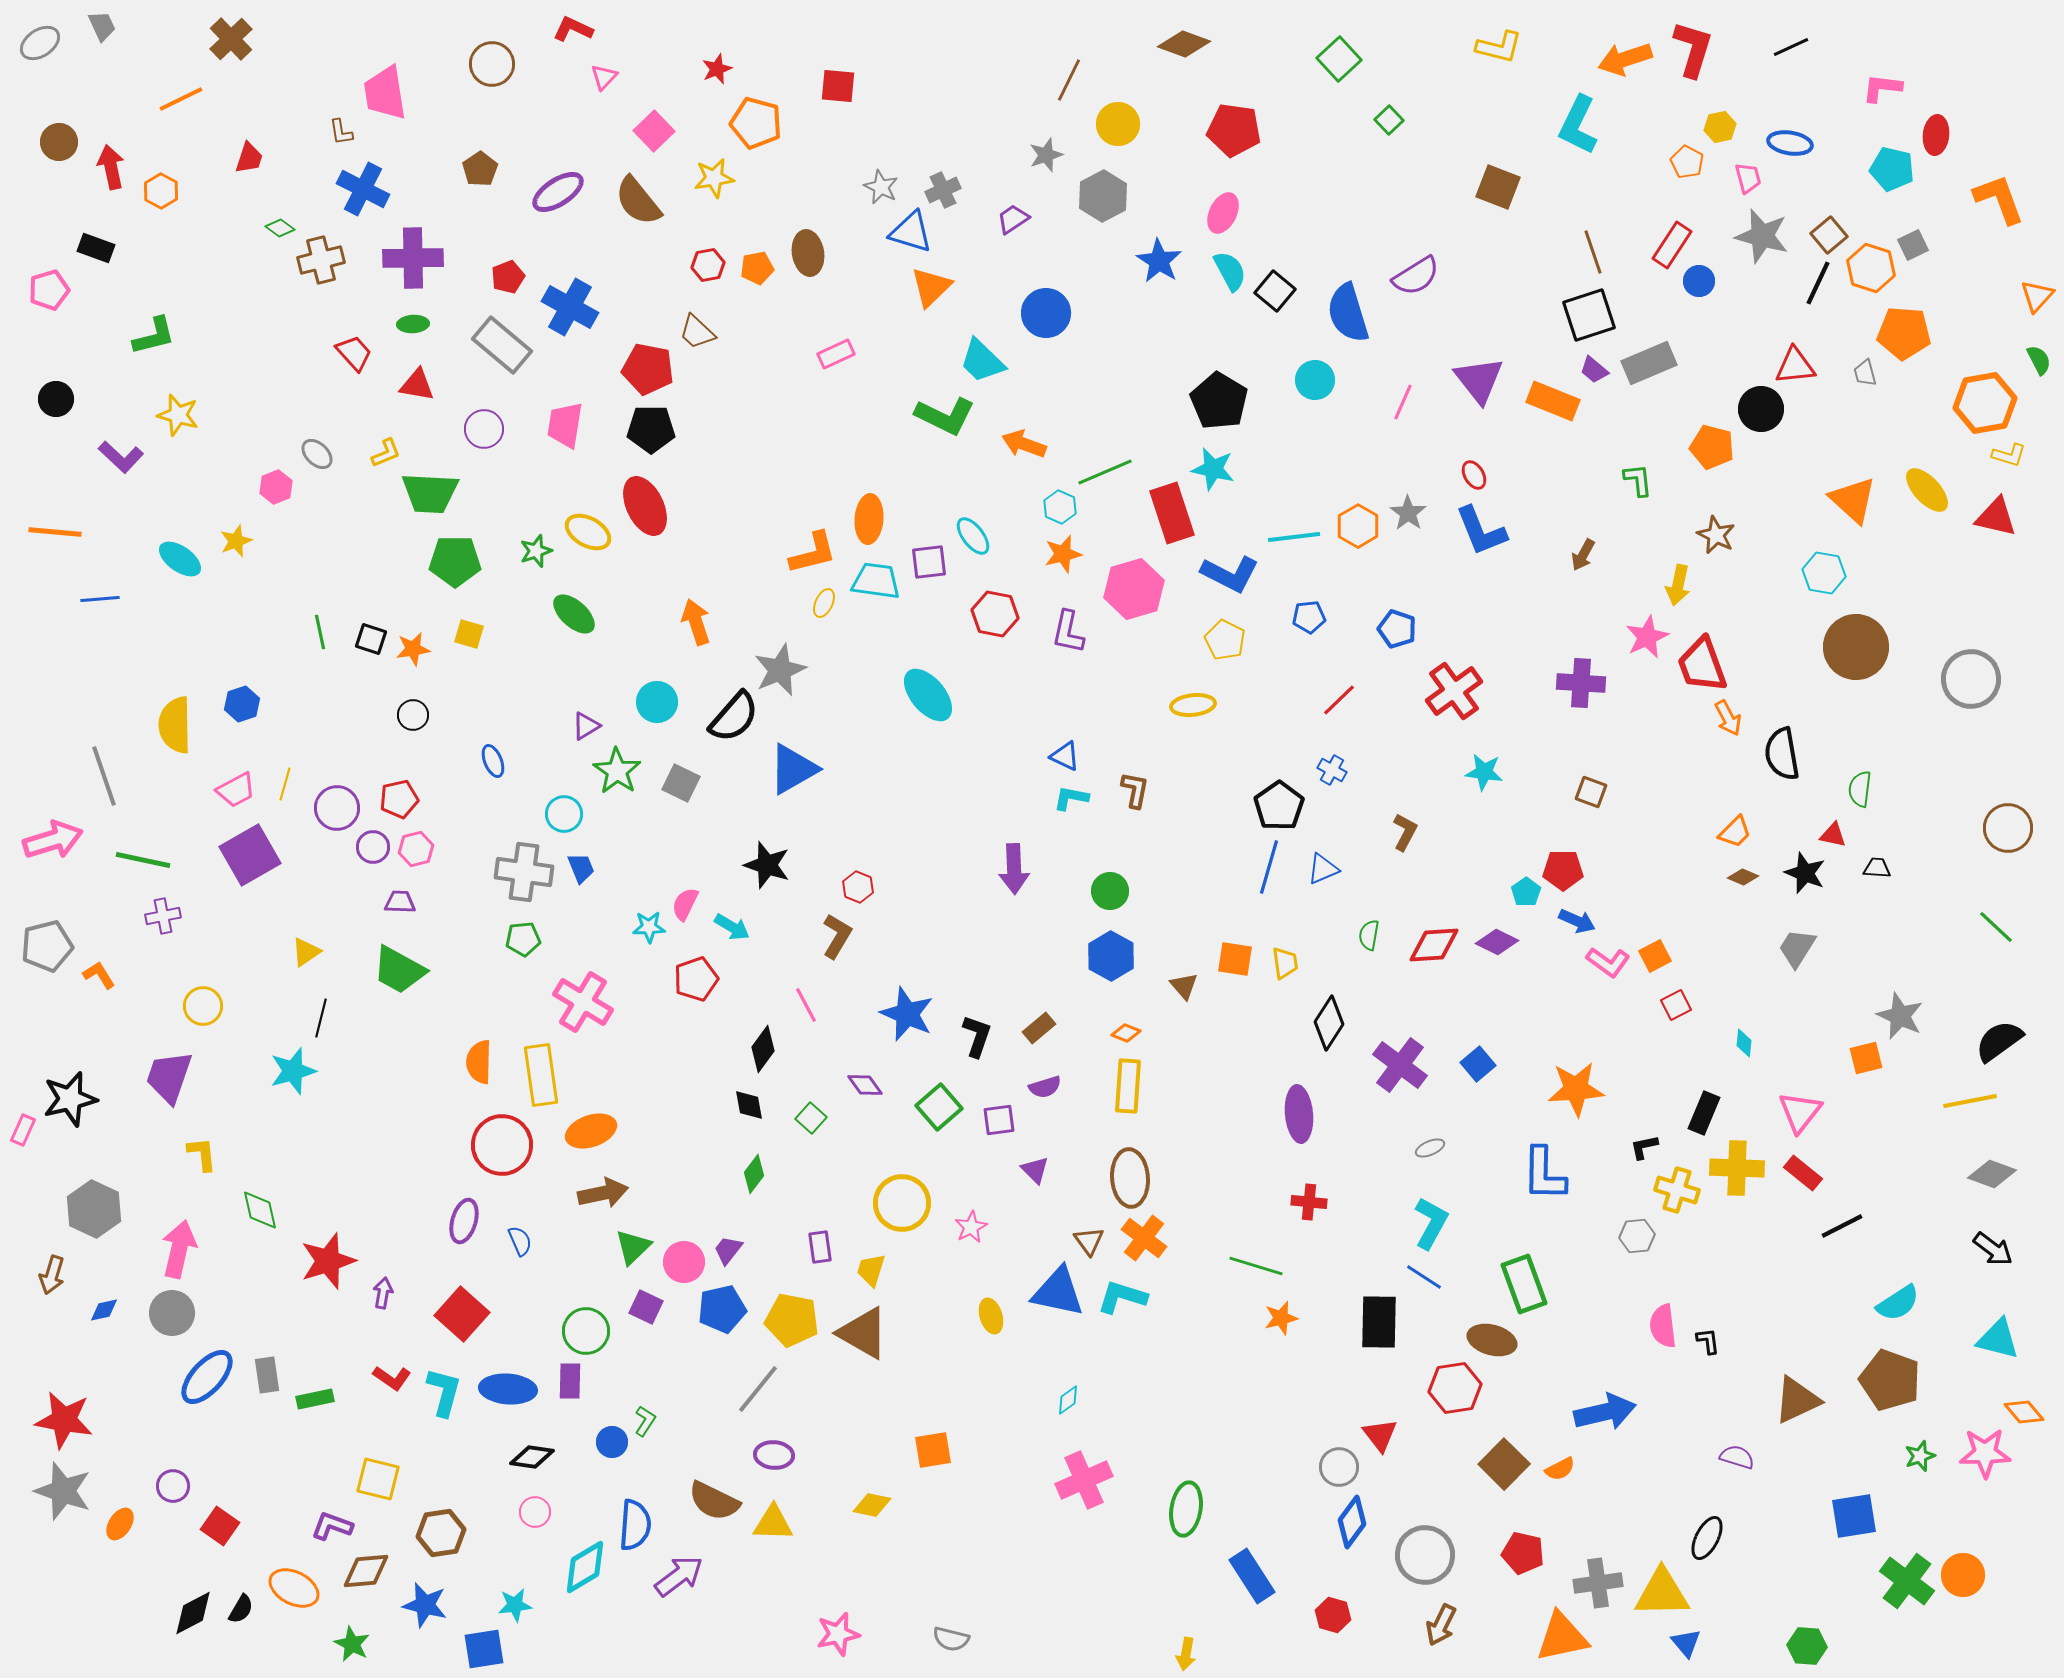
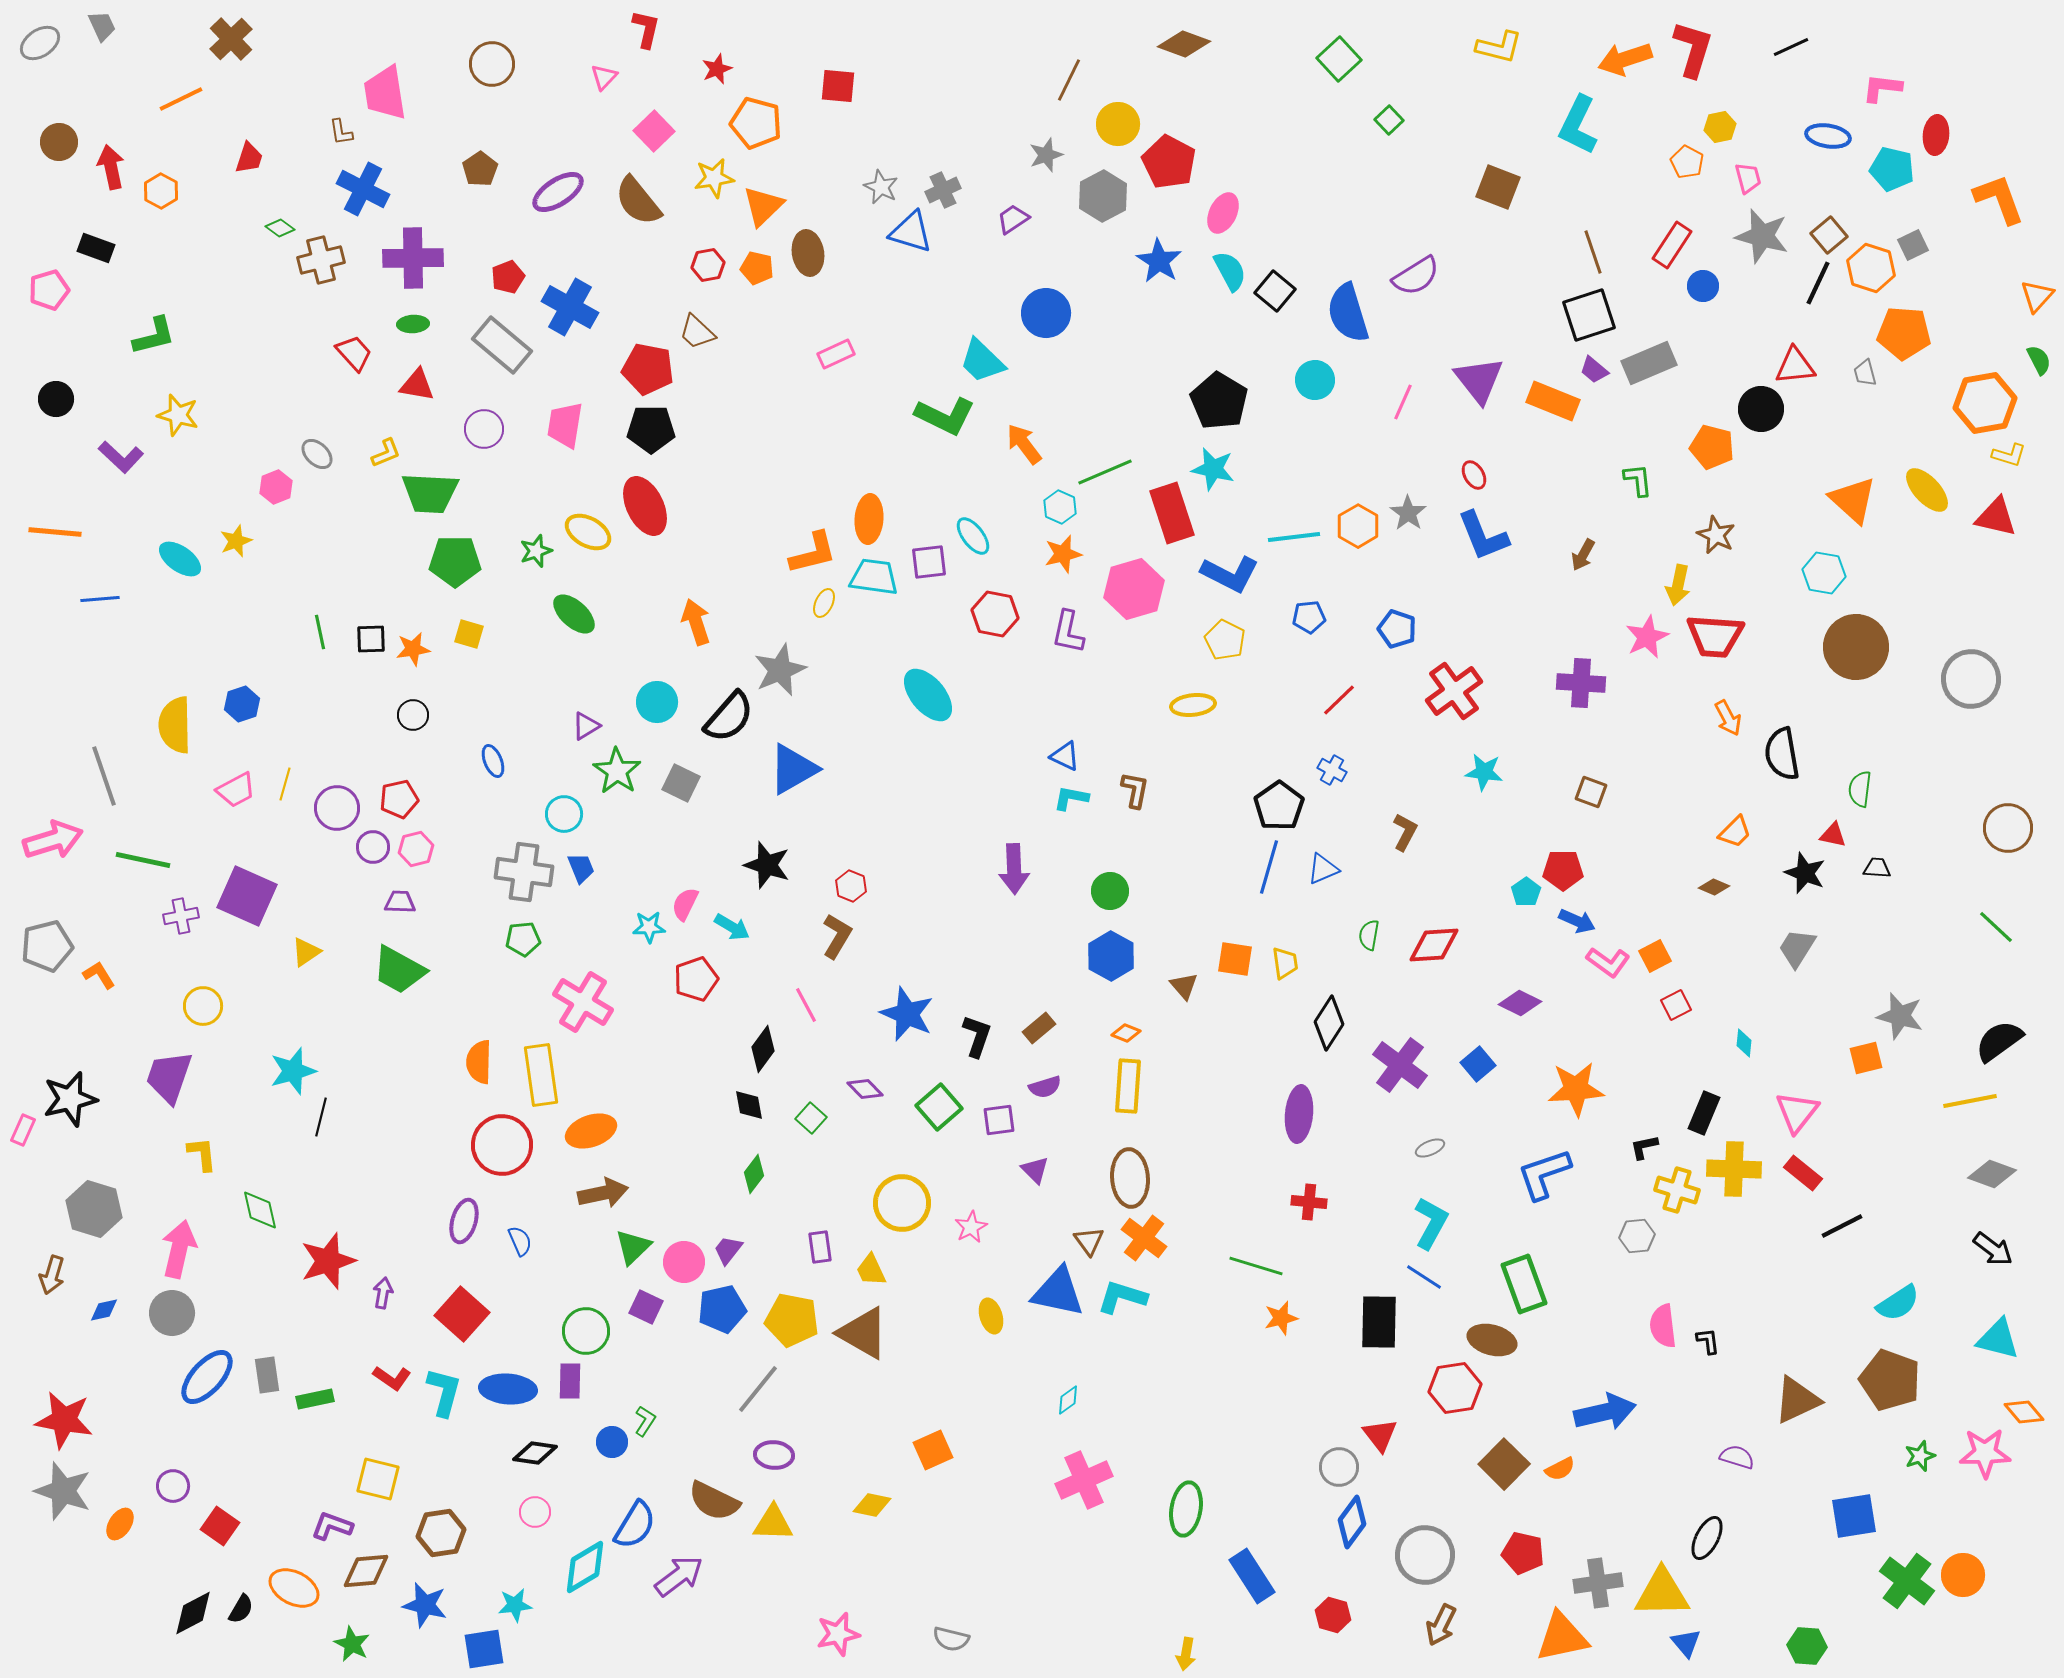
red L-shape at (573, 29): moved 73 px right; rotated 78 degrees clockwise
red pentagon at (1234, 130): moved 65 px left, 32 px down; rotated 20 degrees clockwise
blue ellipse at (1790, 143): moved 38 px right, 7 px up
orange pentagon at (757, 268): rotated 24 degrees clockwise
blue circle at (1699, 281): moved 4 px right, 5 px down
orange triangle at (931, 287): moved 168 px left, 81 px up
orange arrow at (1024, 444): rotated 33 degrees clockwise
blue L-shape at (1481, 531): moved 2 px right, 5 px down
cyan trapezoid at (876, 581): moved 2 px left, 4 px up
black square at (371, 639): rotated 20 degrees counterclockwise
red trapezoid at (1702, 665): moved 13 px right, 29 px up; rotated 66 degrees counterclockwise
black semicircle at (734, 717): moved 5 px left
purple square at (250, 855): moved 3 px left, 41 px down; rotated 36 degrees counterclockwise
brown diamond at (1743, 877): moved 29 px left, 10 px down
red hexagon at (858, 887): moved 7 px left, 1 px up
purple cross at (163, 916): moved 18 px right
purple diamond at (1497, 942): moved 23 px right, 61 px down
gray star at (1900, 1016): rotated 9 degrees counterclockwise
black line at (321, 1018): moved 99 px down
purple diamond at (865, 1085): moved 4 px down; rotated 9 degrees counterclockwise
pink triangle at (1800, 1112): moved 3 px left
purple ellipse at (1299, 1114): rotated 10 degrees clockwise
yellow cross at (1737, 1168): moved 3 px left, 1 px down
blue L-shape at (1544, 1174): rotated 70 degrees clockwise
gray hexagon at (94, 1209): rotated 8 degrees counterclockwise
yellow trapezoid at (871, 1270): rotated 42 degrees counterclockwise
orange square at (933, 1450): rotated 15 degrees counterclockwise
black diamond at (532, 1457): moved 3 px right, 4 px up
blue semicircle at (635, 1525): rotated 27 degrees clockwise
